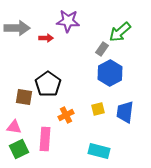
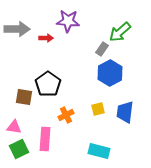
gray arrow: moved 1 px down
